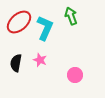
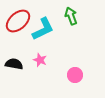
red ellipse: moved 1 px left, 1 px up
cyan L-shape: moved 2 px left, 1 px down; rotated 40 degrees clockwise
black semicircle: moved 2 px left, 1 px down; rotated 90 degrees clockwise
